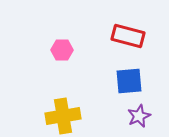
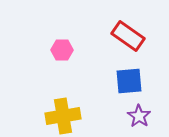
red rectangle: rotated 20 degrees clockwise
purple star: rotated 15 degrees counterclockwise
